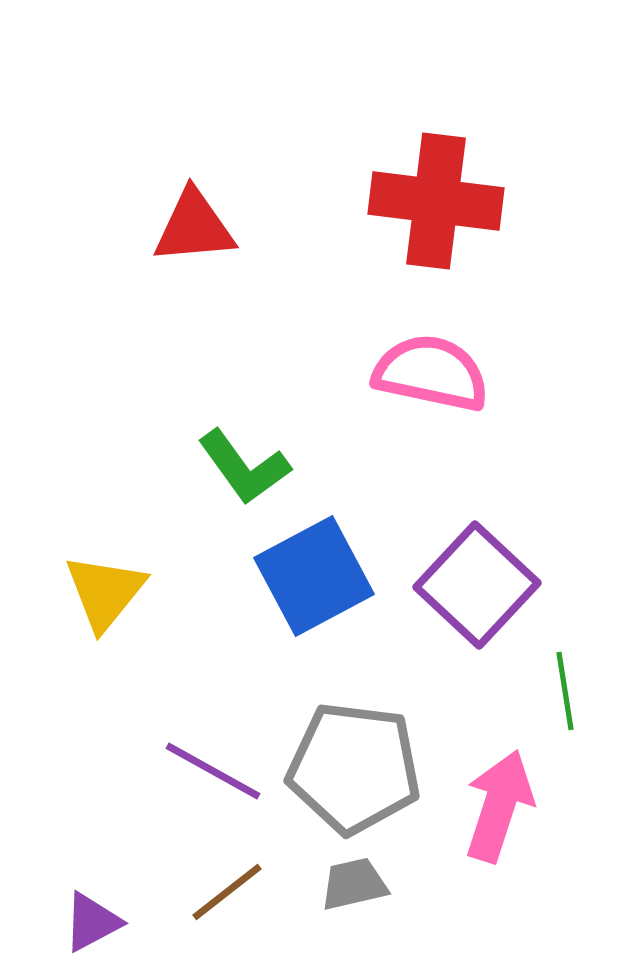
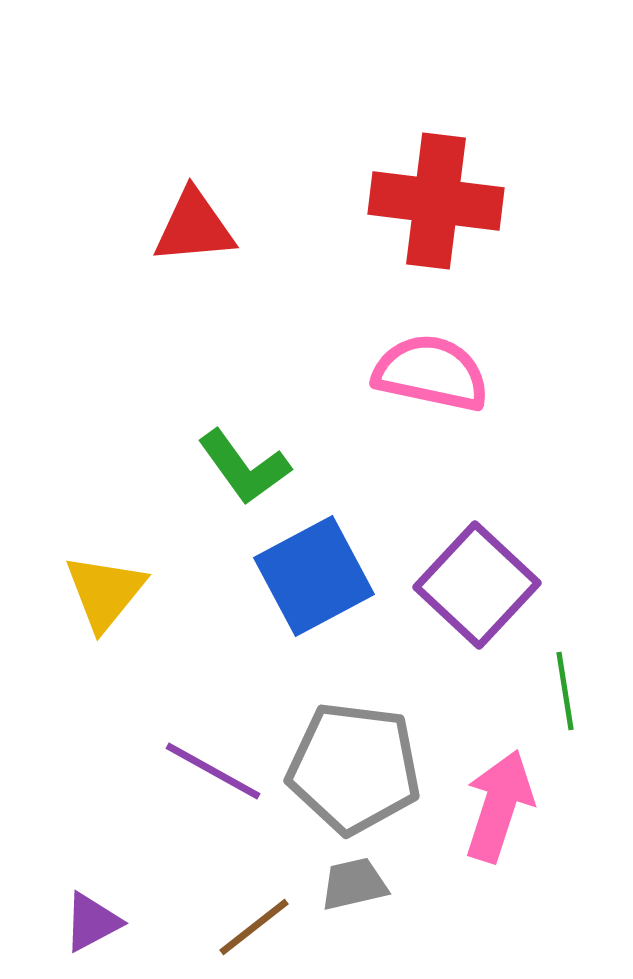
brown line: moved 27 px right, 35 px down
